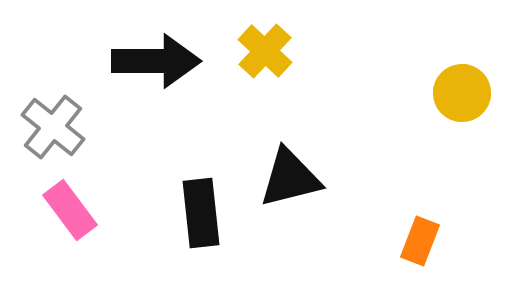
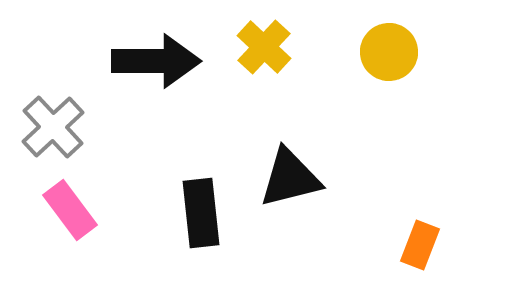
yellow cross: moved 1 px left, 4 px up
yellow circle: moved 73 px left, 41 px up
gray cross: rotated 8 degrees clockwise
orange rectangle: moved 4 px down
